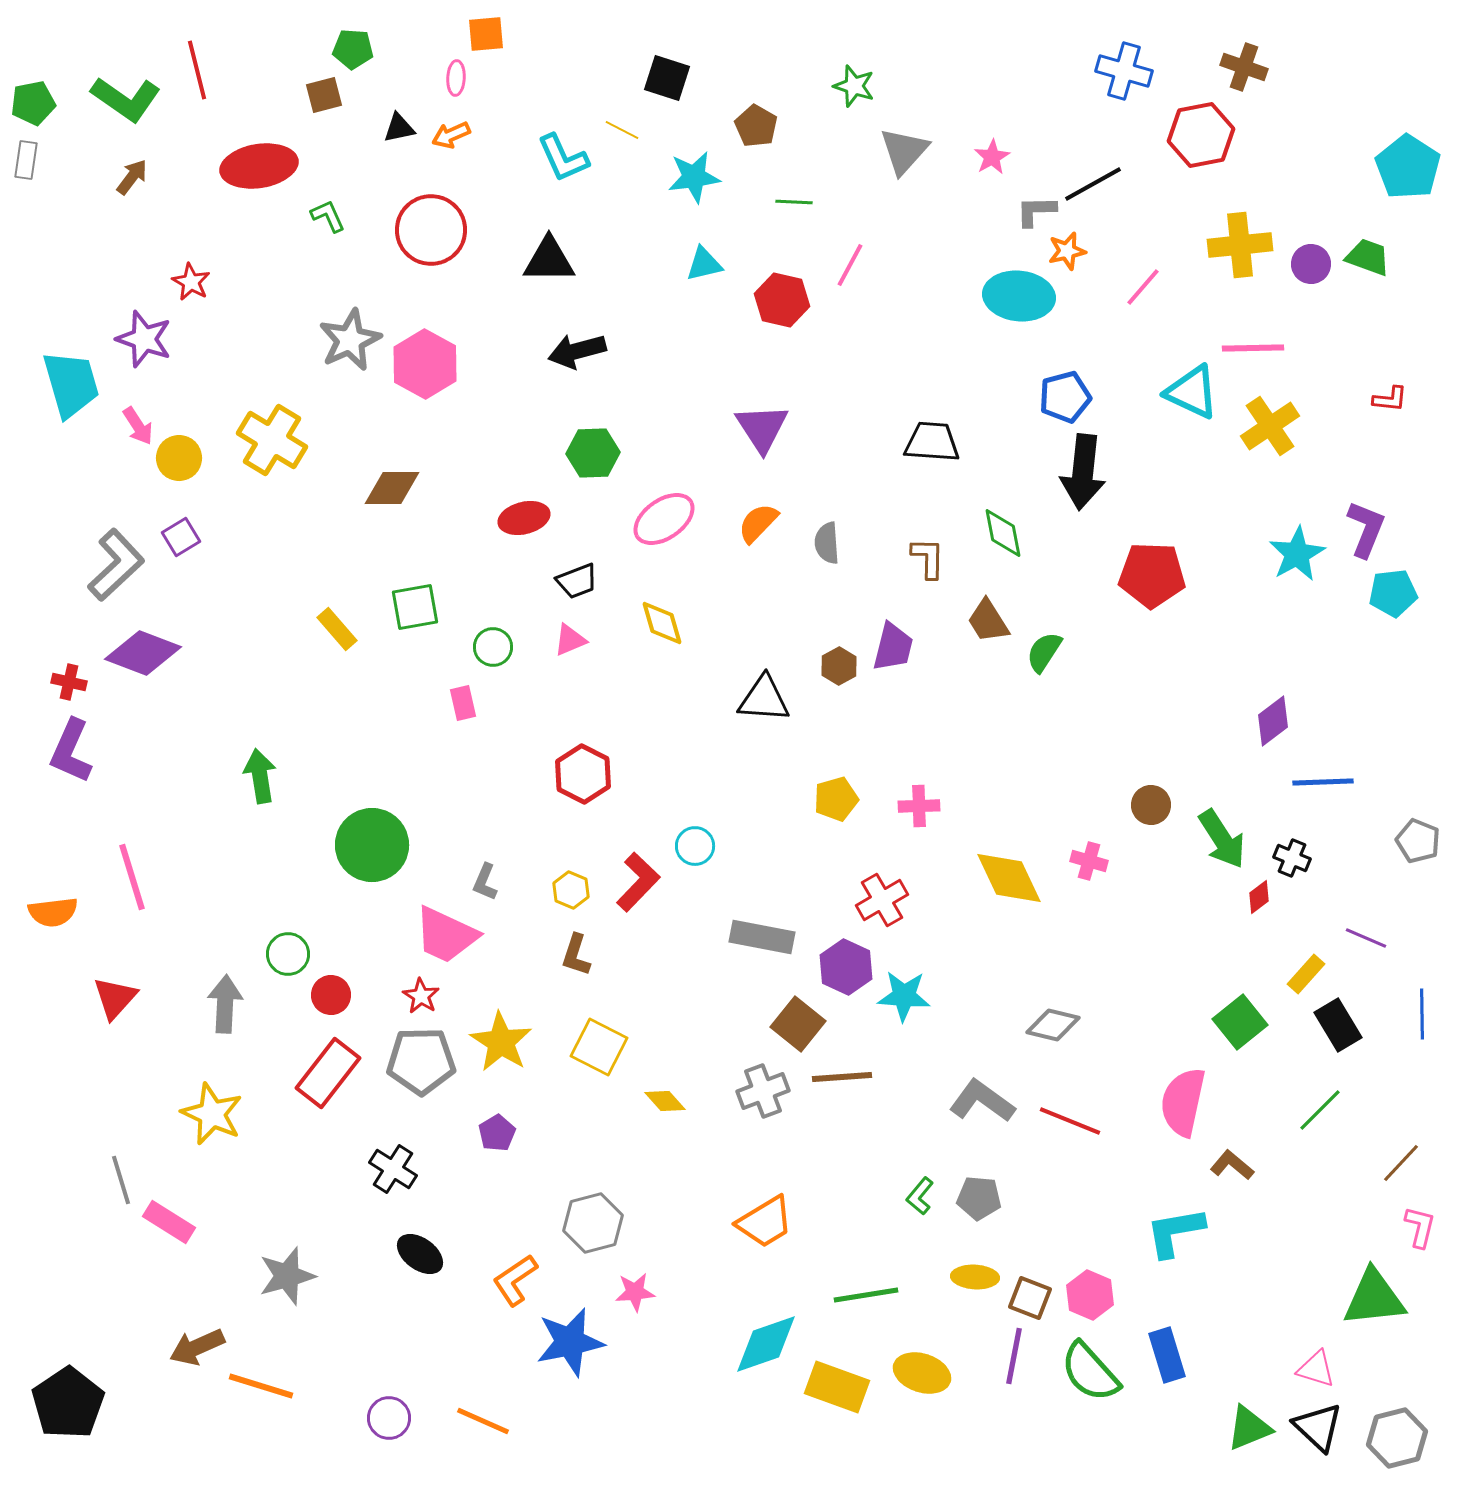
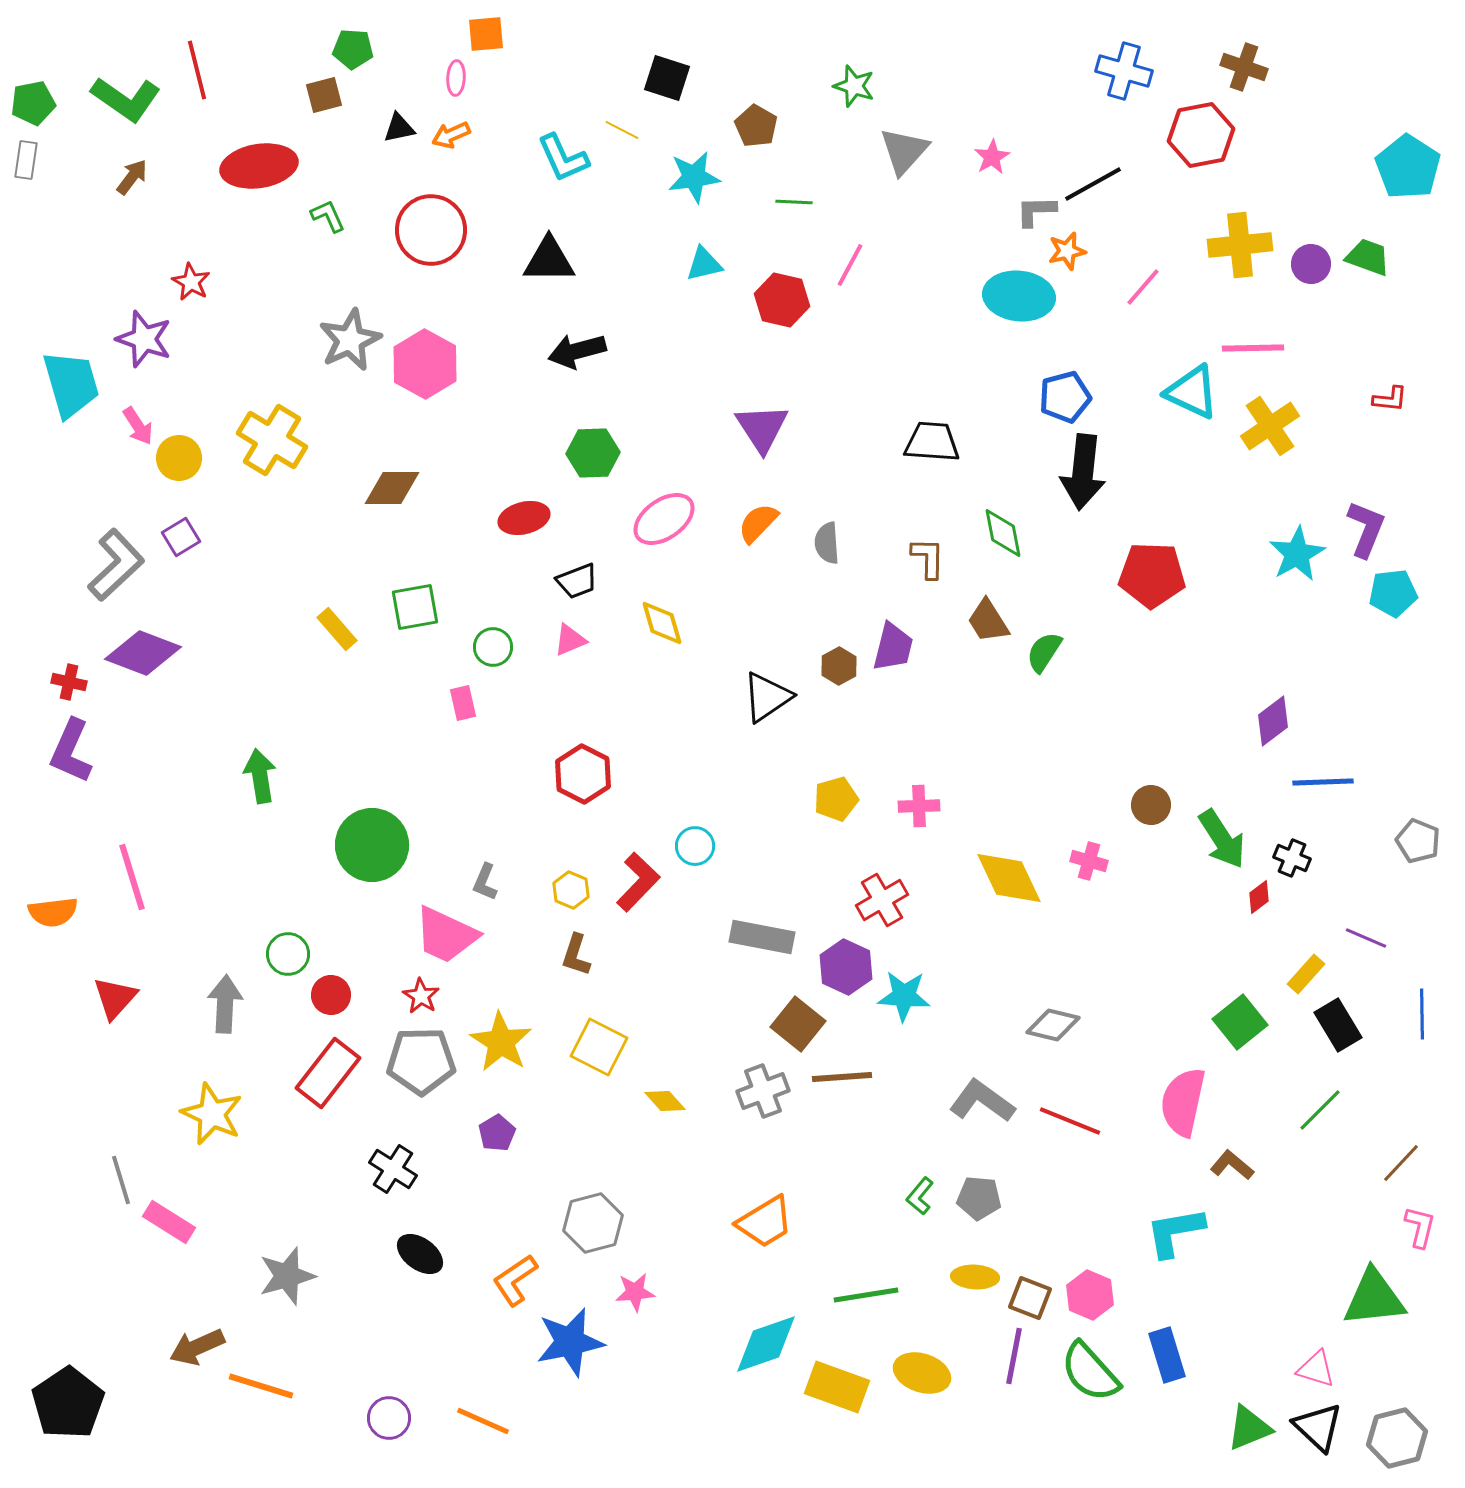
black triangle at (764, 699): moved 3 px right, 2 px up; rotated 38 degrees counterclockwise
